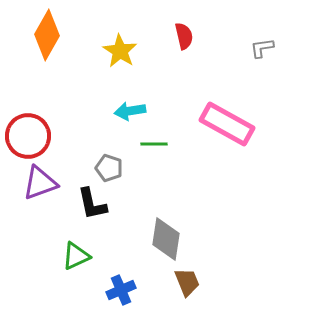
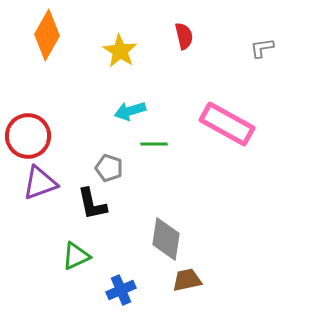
cyan arrow: rotated 8 degrees counterclockwise
brown trapezoid: moved 2 px up; rotated 80 degrees counterclockwise
